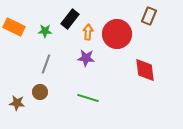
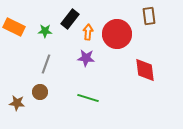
brown rectangle: rotated 30 degrees counterclockwise
